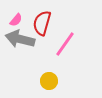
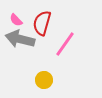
pink semicircle: rotated 96 degrees clockwise
yellow circle: moved 5 px left, 1 px up
